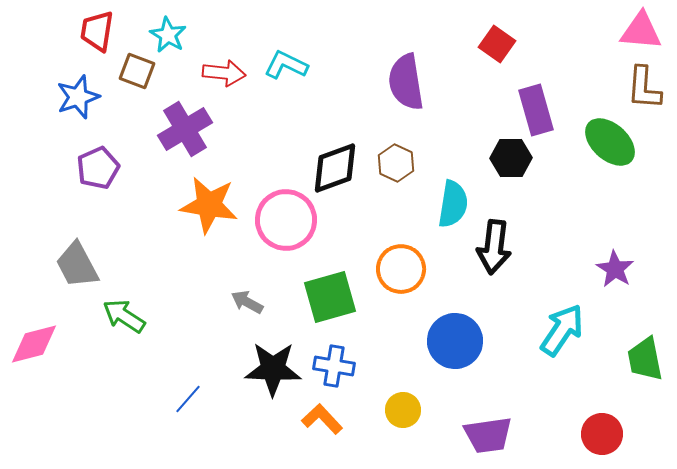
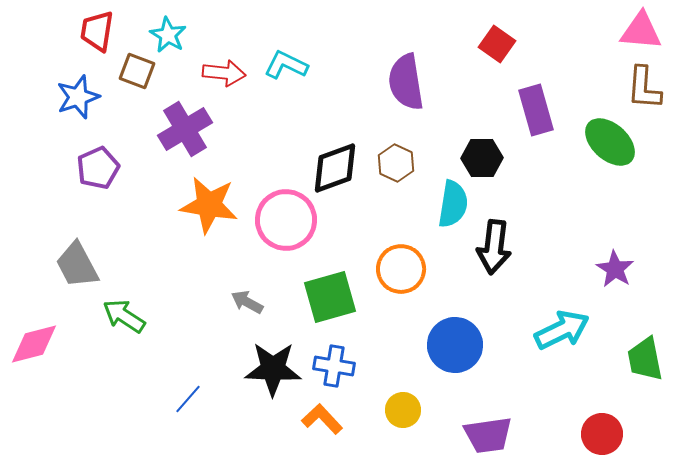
black hexagon: moved 29 px left
cyan arrow: rotated 30 degrees clockwise
blue circle: moved 4 px down
